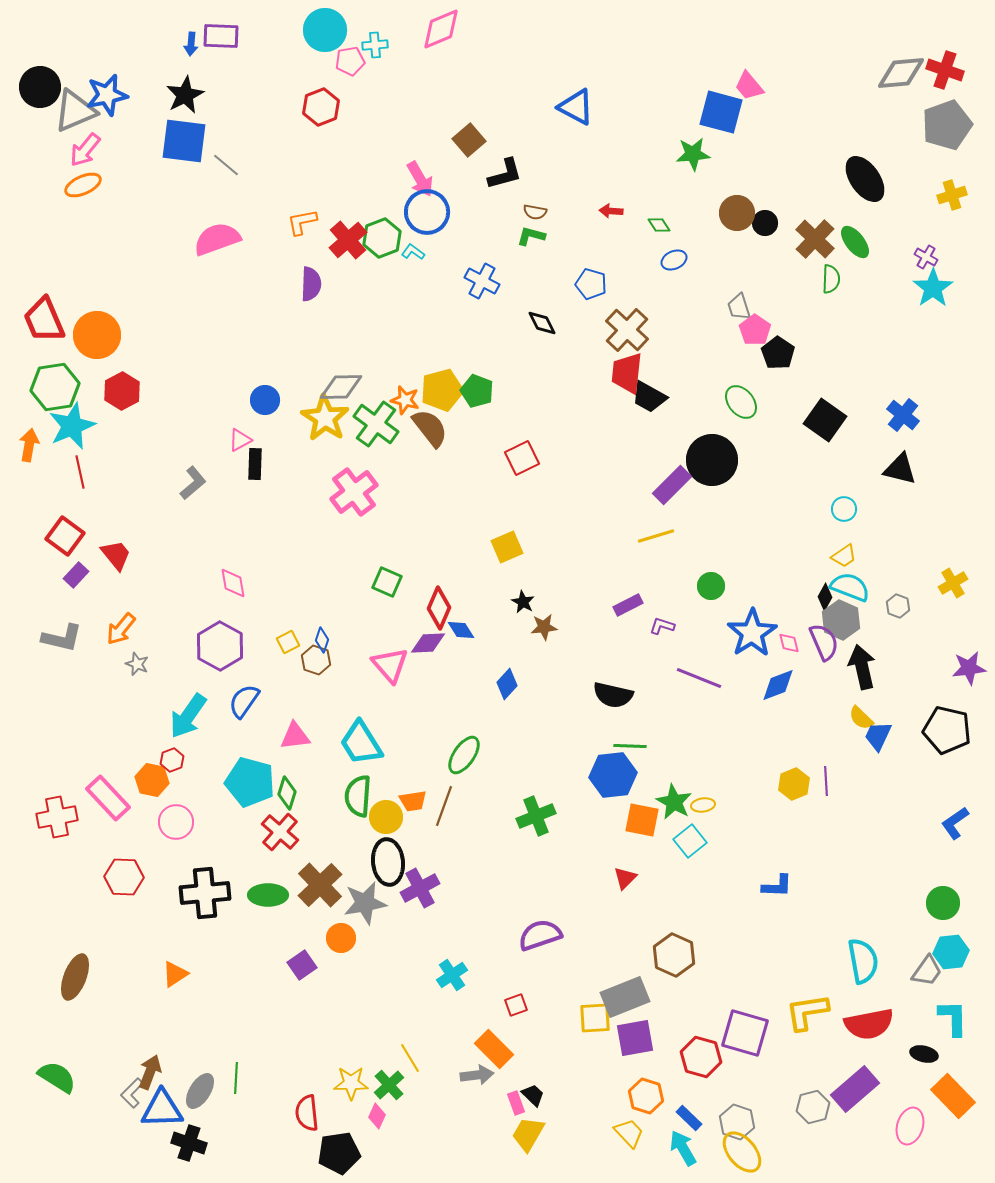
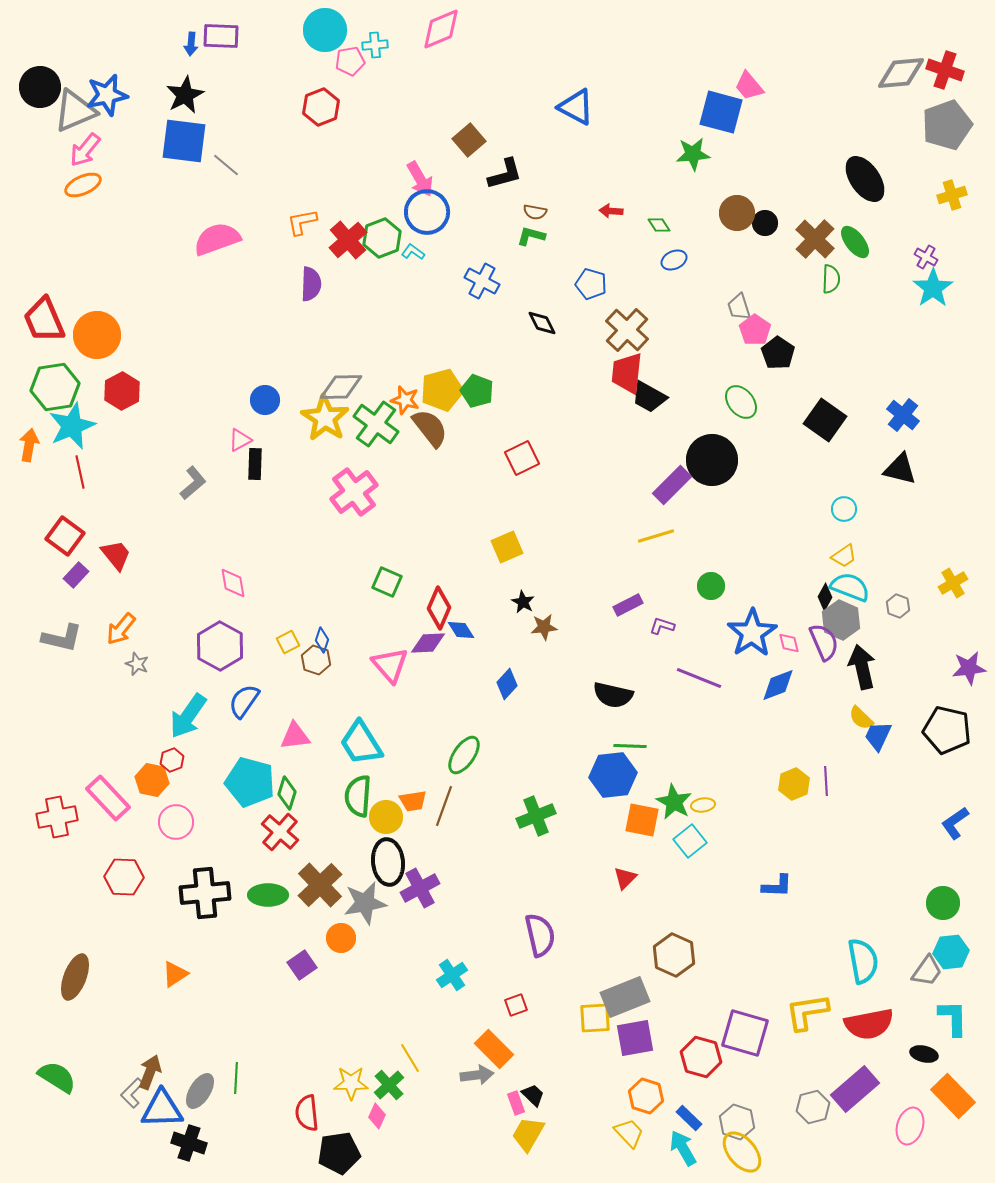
purple semicircle at (540, 935): rotated 96 degrees clockwise
